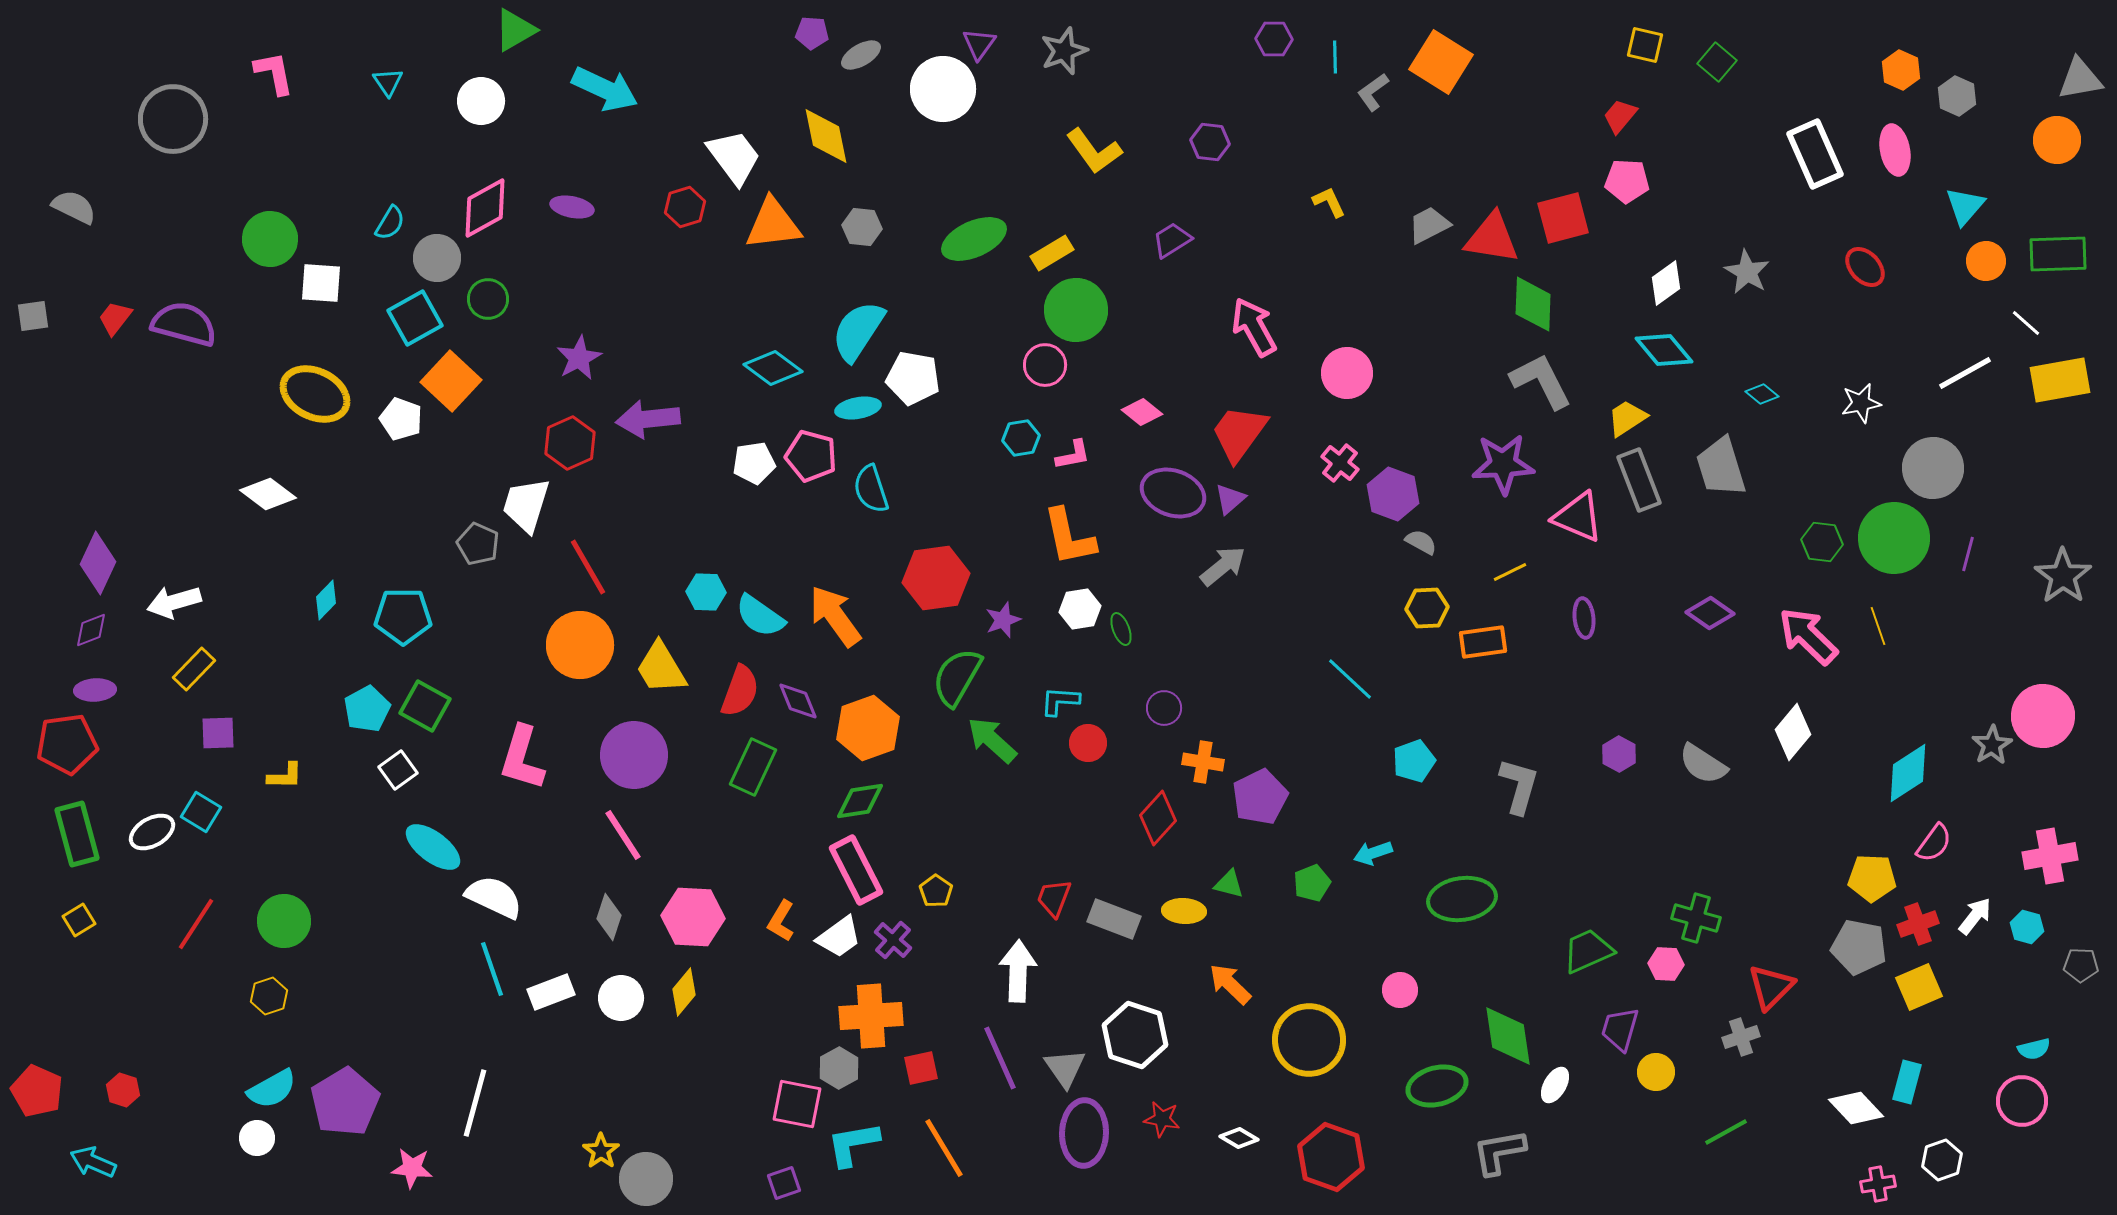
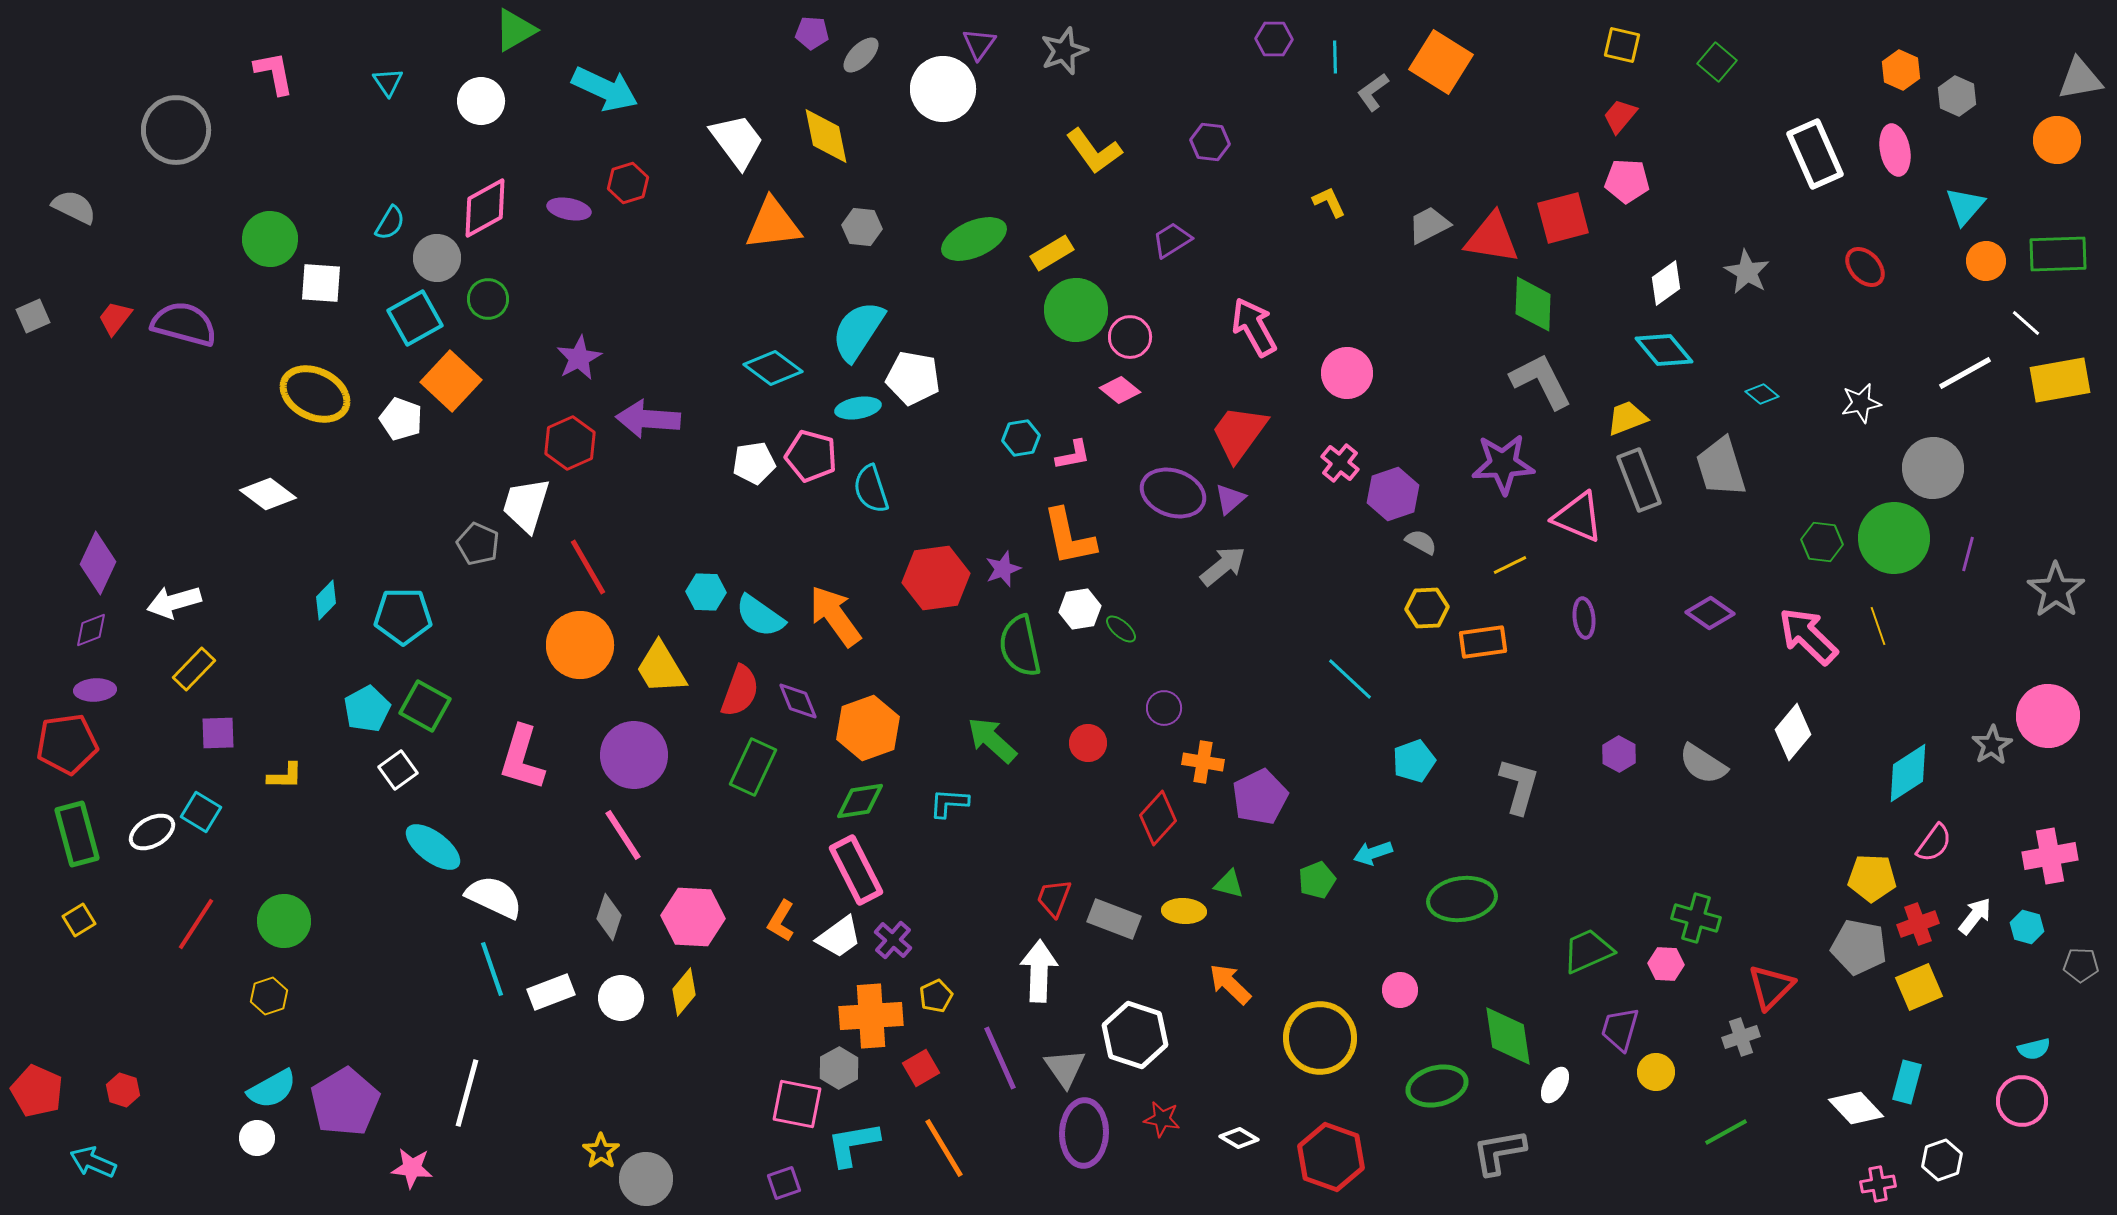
yellow square at (1645, 45): moved 23 px left
gray ellipse at (861, 55): rotated 15 degrees counterclockwise
gray circle at (173, 119): moved 3 px right, 11 px down
white trapezoid at (734, 157): moved 3 px right, 16 px up
purple ellipse at (572, 207): moved 3 px left, 2 px down
red hexagon at (685, 207): moved 57 px left, 24 px up
gray square at (33, 316): rotated 16 degrees counterclockwise
pink circle at (1045, 365): moved 85 px right, 28 px up
pink diamond at (1142, 412): moved 22 px left, 22 px up
yellow trapezoid at (1627, 418): rotated 12 degrees clockwise
purple arrow at (648, 419): rotated 10 degrees clockwise
purple hexagon at (1393, 494): rotated 21 degrees clockwise
yellow line at (1510, 572): moved 7 px up
gray star at (2063, 576): moved 7 px left, 14 px down
purple star at (1003, 620): moved 51 px up
green ellipse at (1121, 629): rotated 28 degrees counterclockwise
green semicircle at (957, 677): moved 63 px right, 31 px up; rotated 42 degrees counterclockwise
cyan L-shape at (1060, 701): moved 111 px left, 102 px down
pink circle at (2043, 716): moved 5 px right
green pentagon at (1312, 883): moved 5 px right, 3 px up
yellow pentagon at (936, 891): moved 105 px down; rotated 12 degrees clockwise
white arrow at (1018, 971): moved 21 px right
yellow circle at (1309, 1040): moved 11 px right, 2 px up
red square at (921, 1068): rotated 18 degrees counterclockwise
white line at (475, 1103): moved 8 px left, 10 px up
